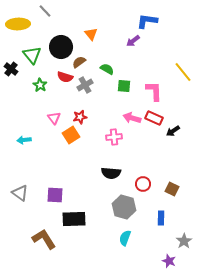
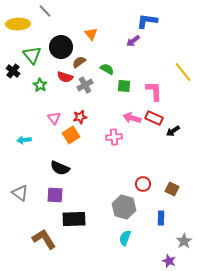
black cross: moved 2 px right, 2 px down
black semicircle: moved 51 px left, 5 px up; rotated 18 degrees clockwise
